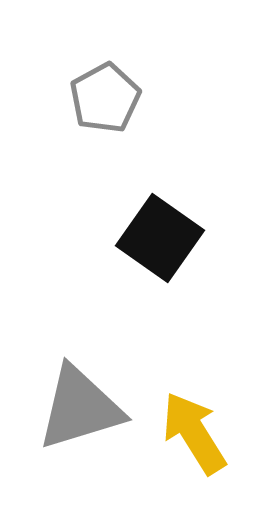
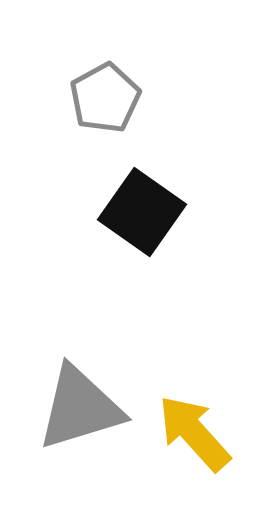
black square: moved 18 px left, 26 px up
yellow arrow: rotated 10 degrees counterclockwise
